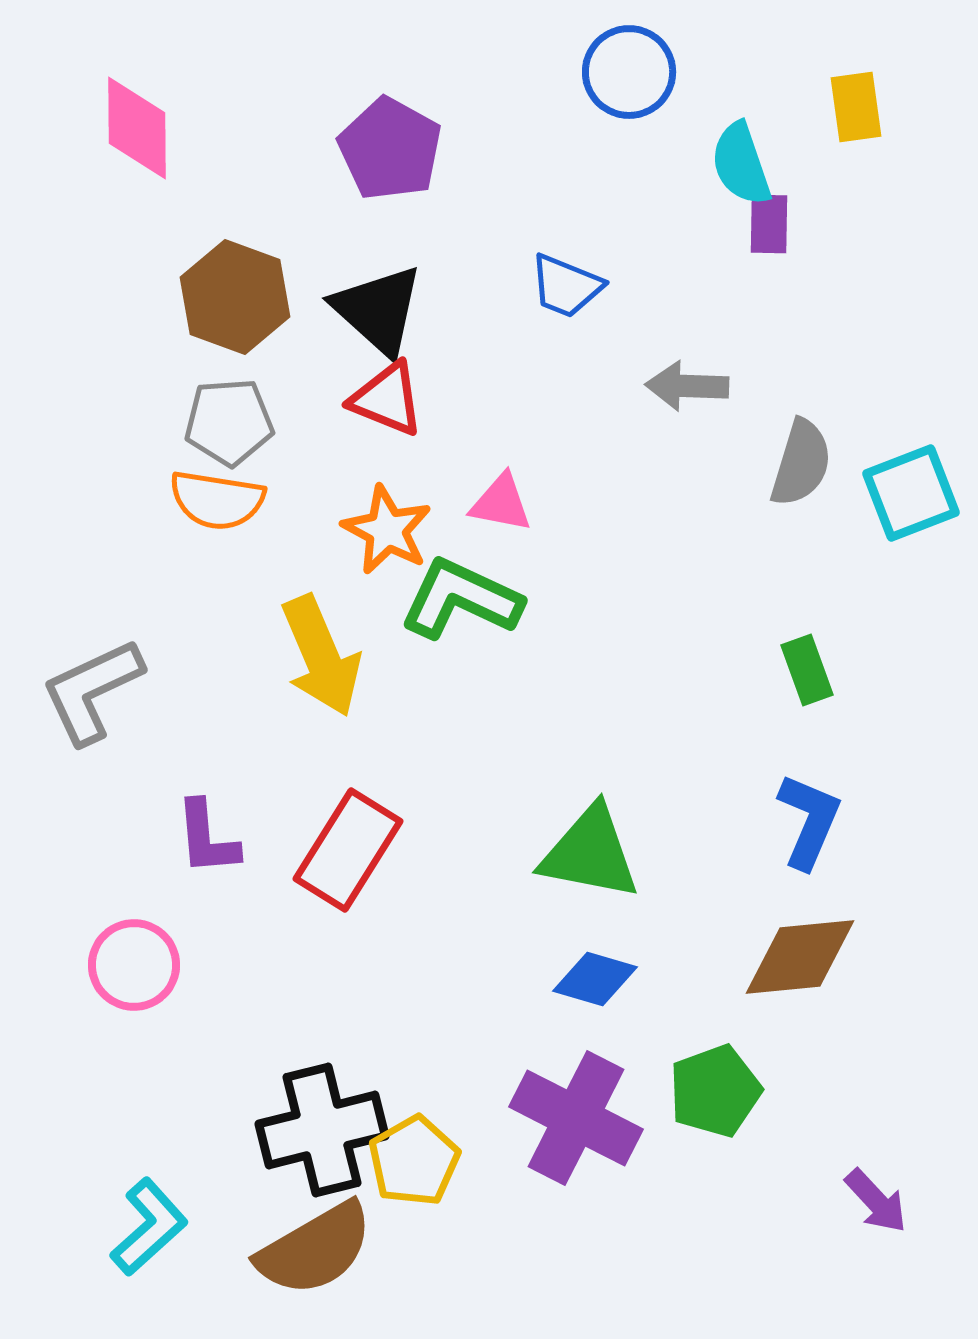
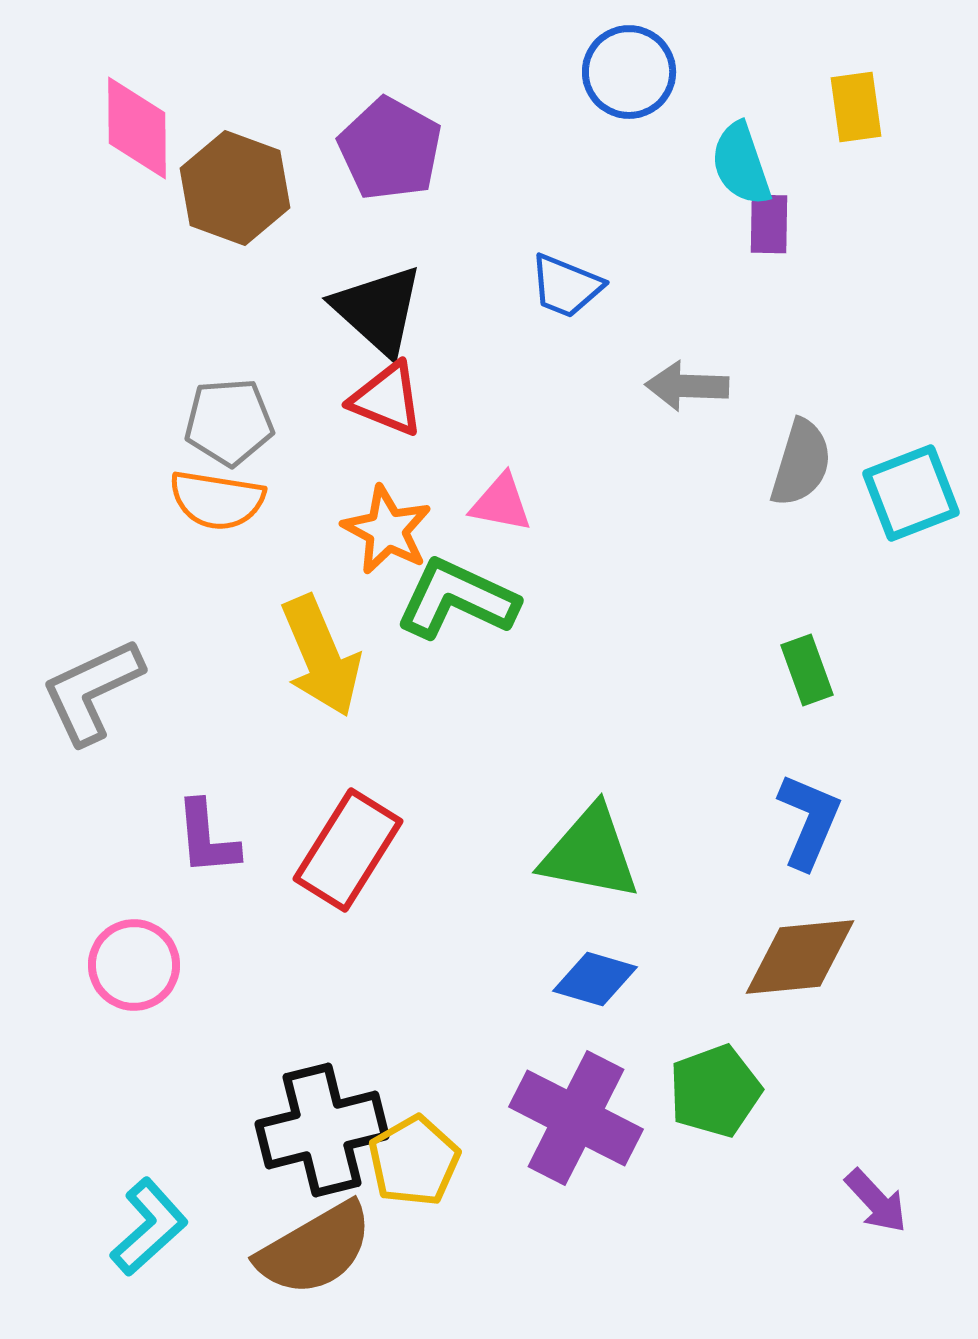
brown hexagon: moved 109 px up
green L-shape: moved 4 px left
